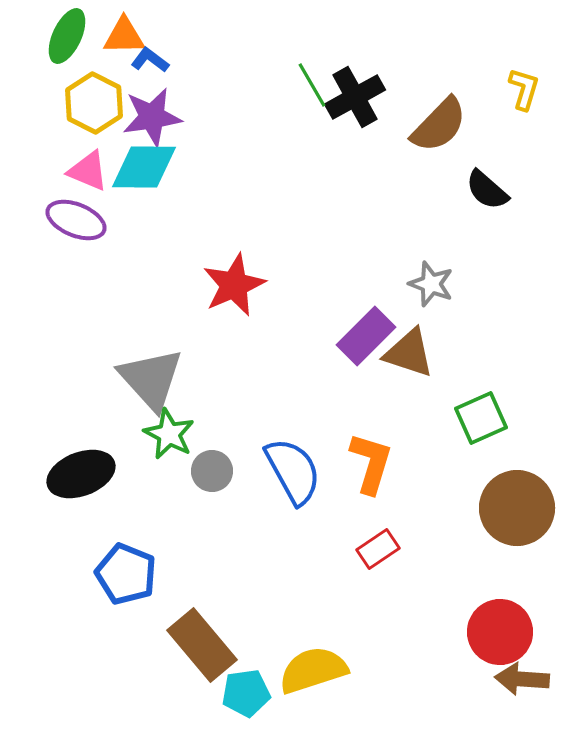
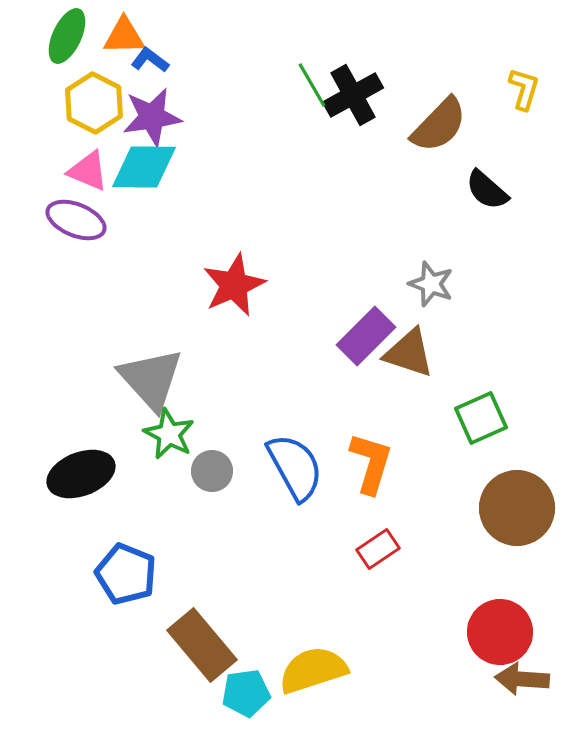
black cross: moved 2 px left, 2 px up
blue semicircle: moved 2 px right, 4 px up
